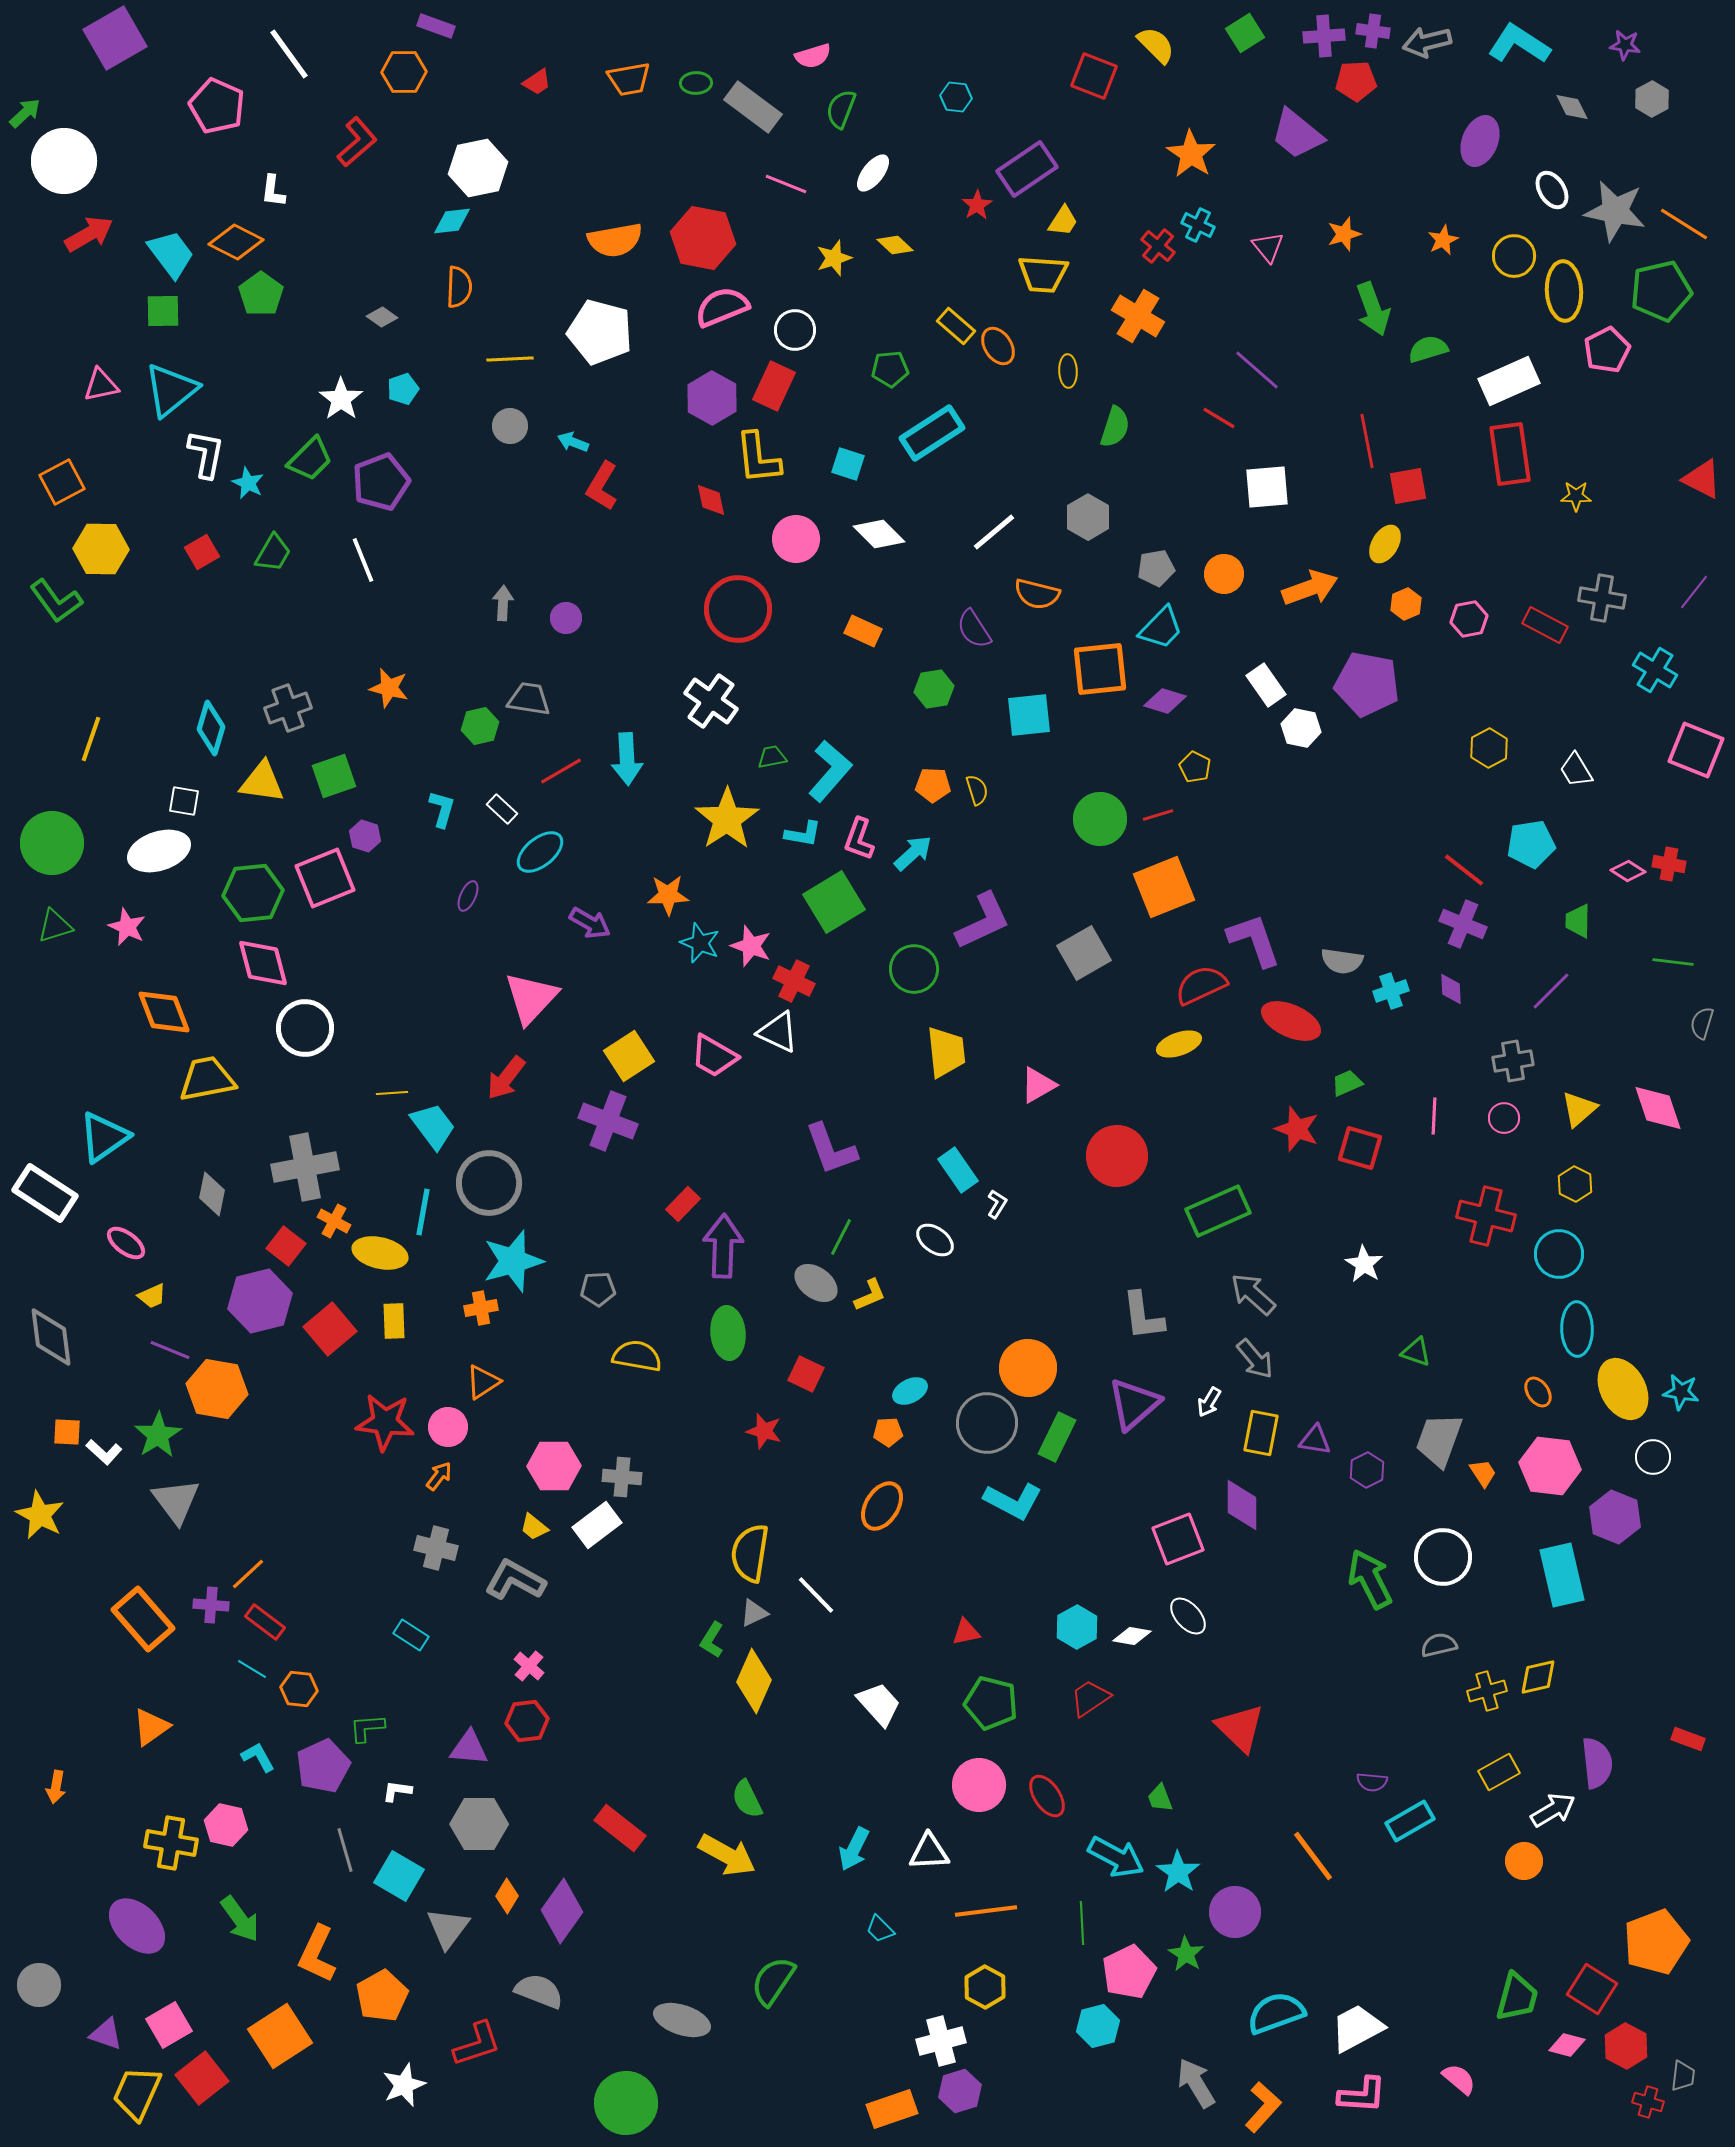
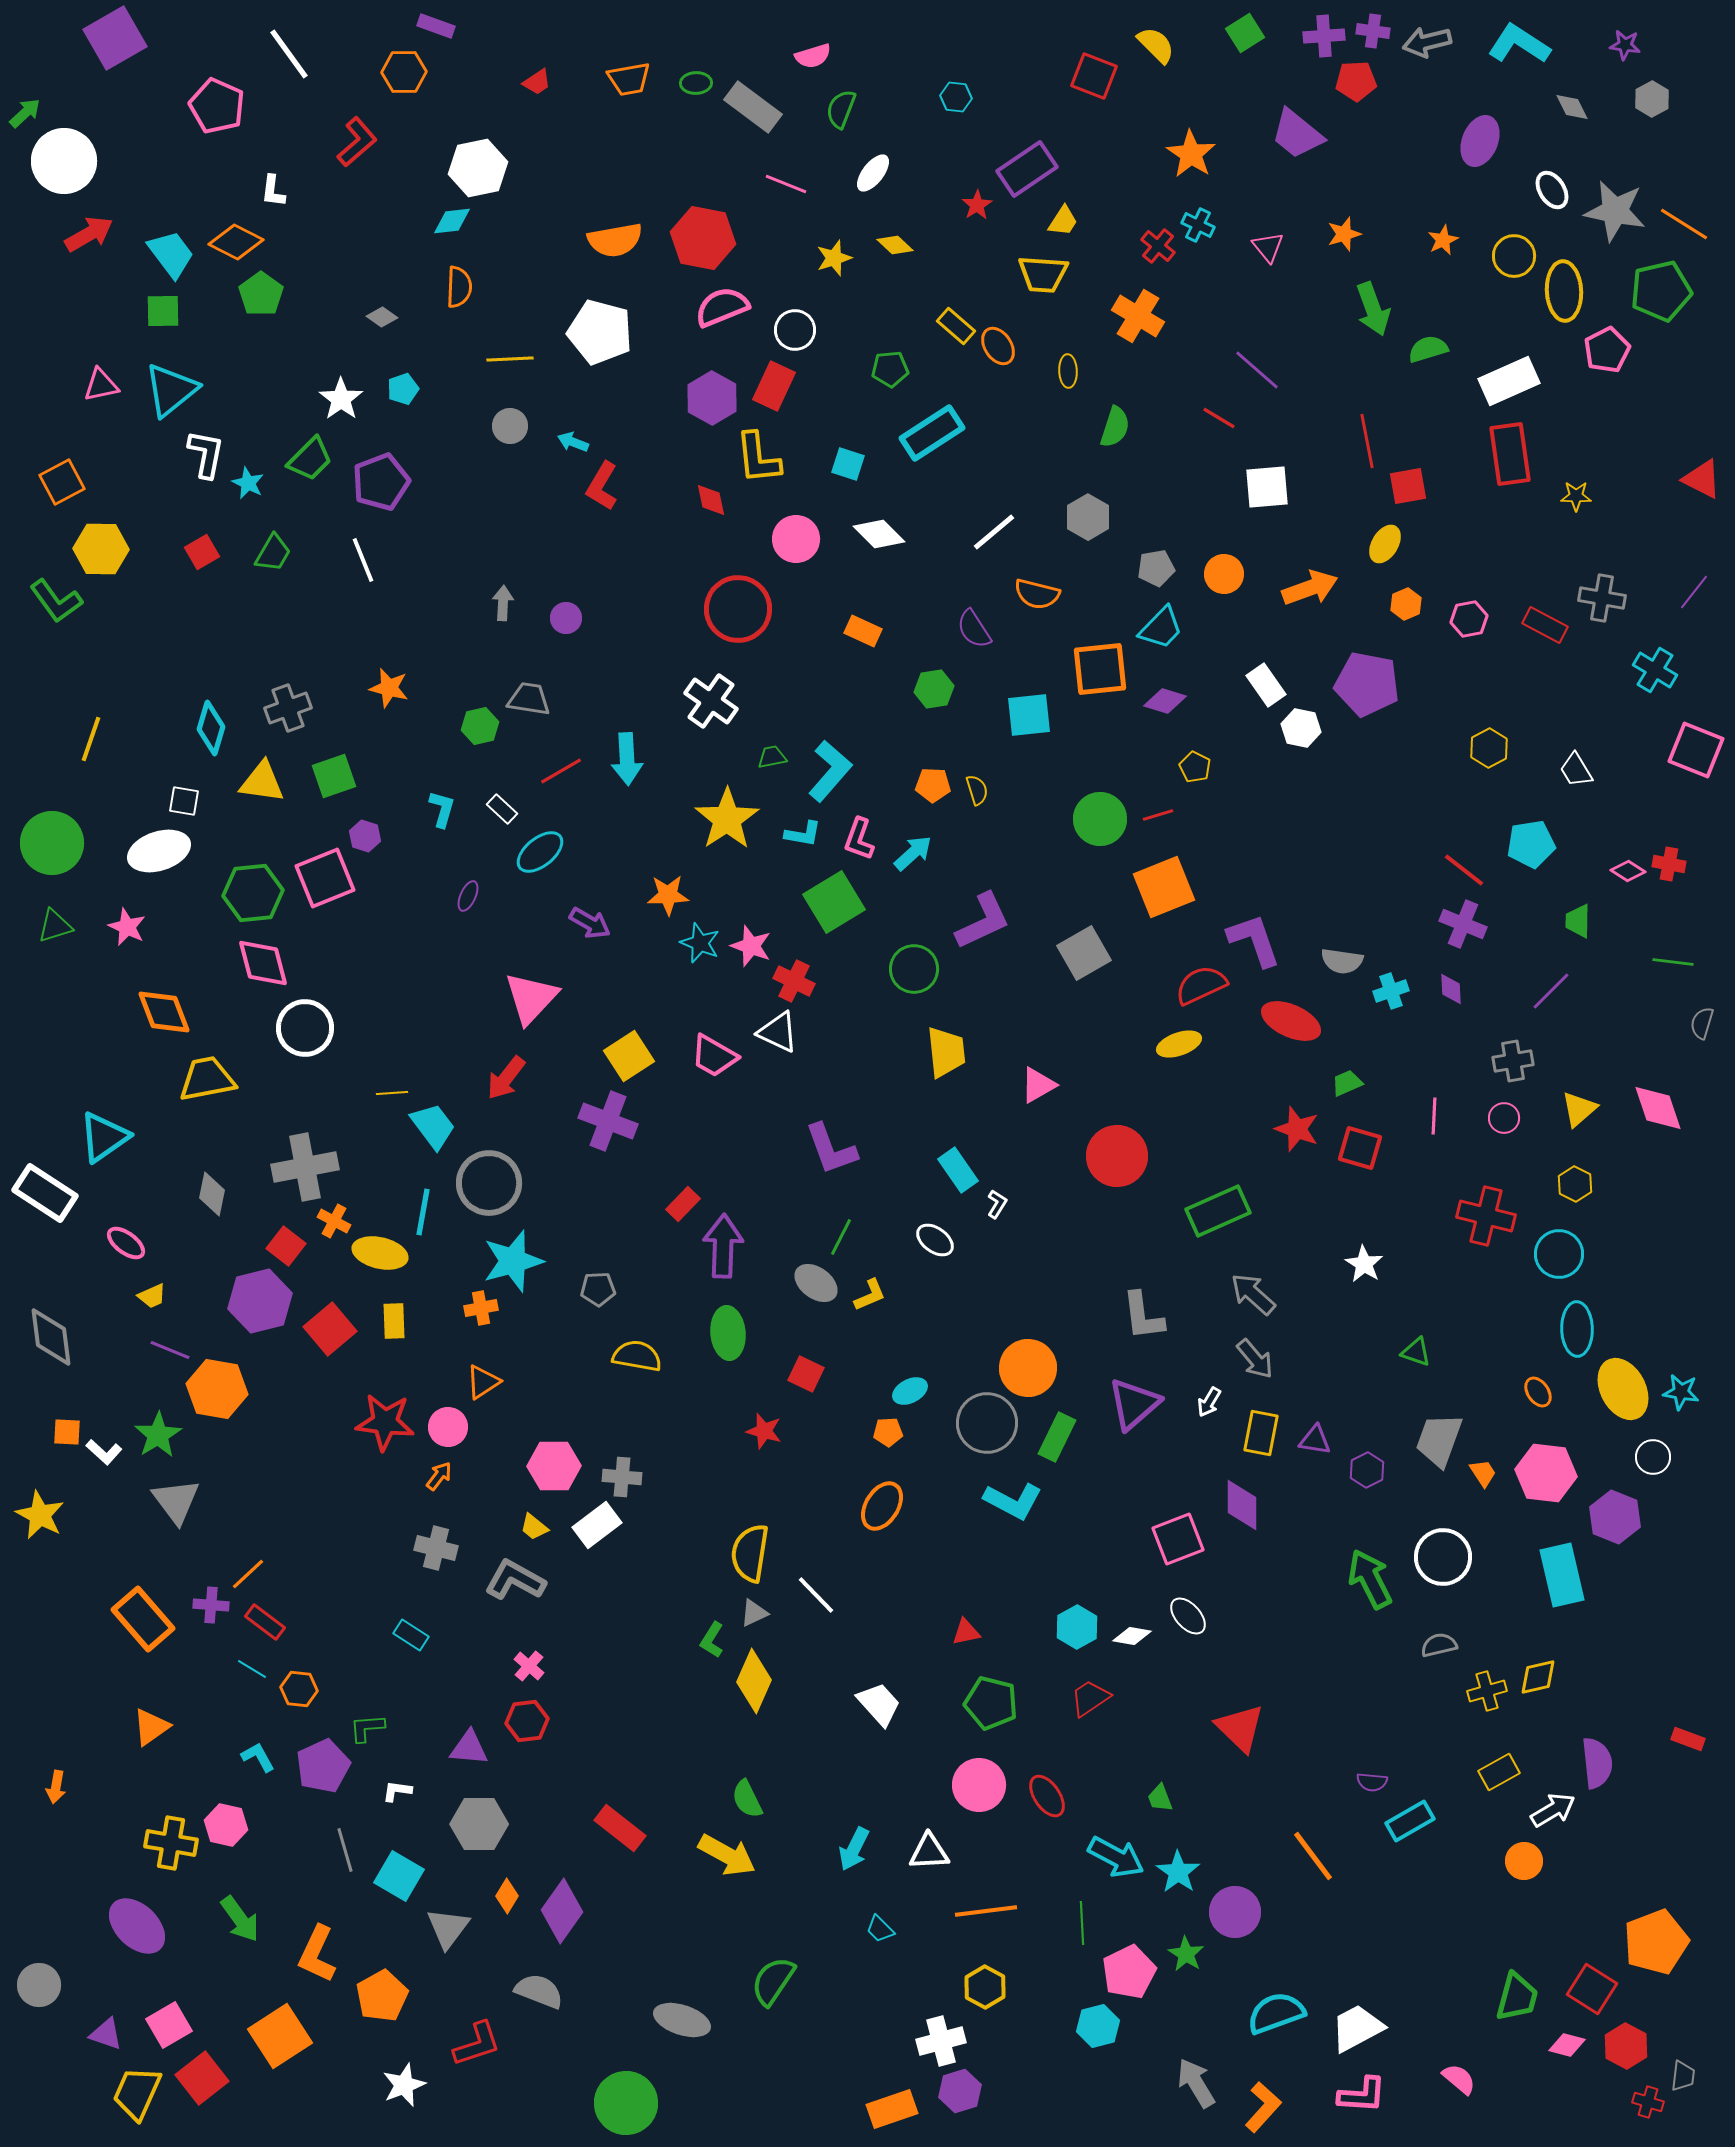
pink hexagon at (1550, 1466): moved 4 px left, 7 px down
